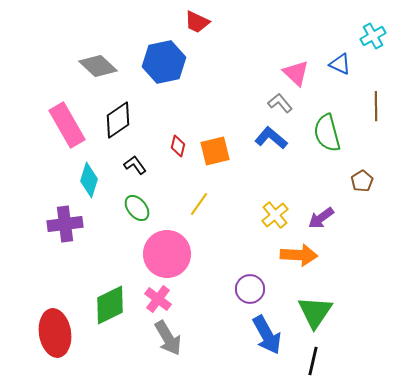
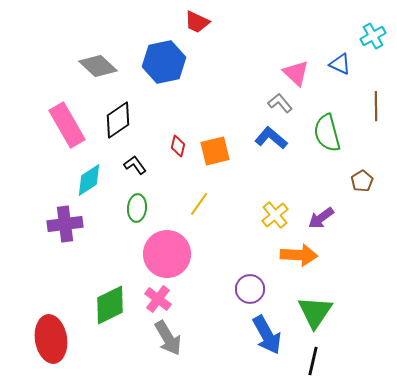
cyan diamond: rotated 40 degrees clockwise
green ellipse: rotated 44 degrees clockwise
red ellipse: moved 4 px left, 6 px down
